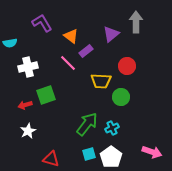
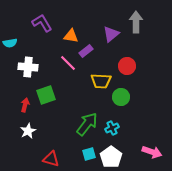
orange triangle: rotated 28 degrees counterclockwise
white cross: rotated 18 degrees clockwise
red arrow: rotated 120 degrees clockwise
